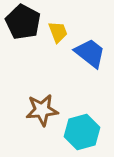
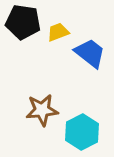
black pentagon: rotated 20 degrees counterclockwise
yellow trapezoid: rotated 90 degrees counterclockwise
cyan hexagon: rotated 12 degrees counterclockwise
